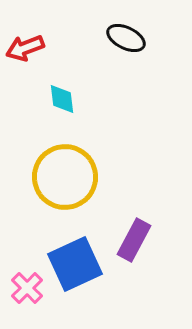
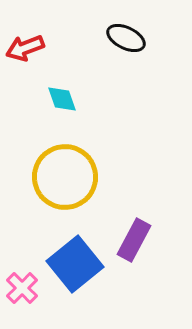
cyan diamond: rotated 12 degrees counterclockwise
blue square: rotated 14 degrees counterclockwise
pink cross: moved 5 px left
